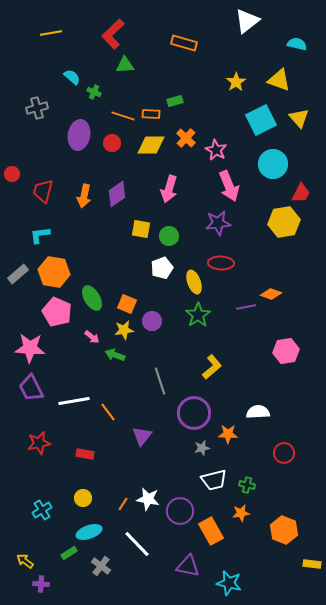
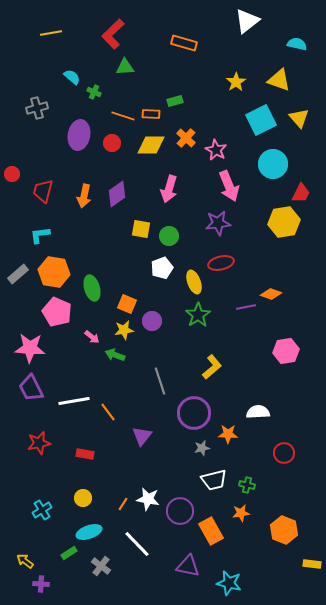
green triangle at (125, 65): moved 2 px down
red ellipse at (221, 263): rotated 15 degrees counterclockwise
green ellipse at (92, 298): moved 10 px up; rotated 15 degrees clockwise
